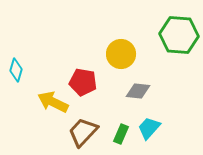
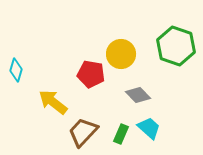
green hexagon: moved 3 px left, 11 px down; rotated 15 degrees clockwise
red pentagon: moved 8 px right, 8 px up
gray diamond: moved 4 px down; rotated 40 degrees clockwise
yellow arrow: rotated 12 degrees clockwise
cyan trapezoid: rotated 90 degrees clockwise
